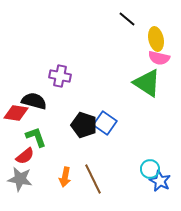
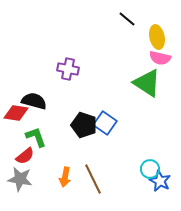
yellow ellipse: moved 1 px right, 2 px up
pink semicircle: moved 1 px right
purple cross: moved 8 px right, 7 px up
